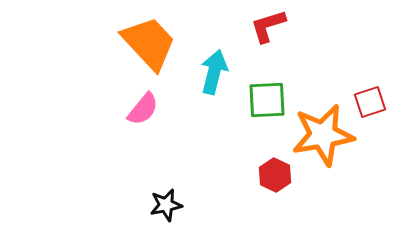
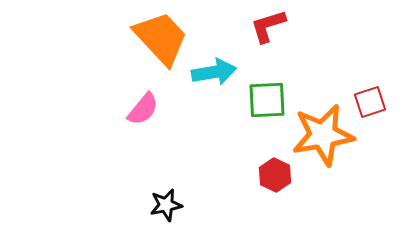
orange trapezoid: moved 12 px right, 5 px up
cyan arrow: rotated 66 degrees clockwise
